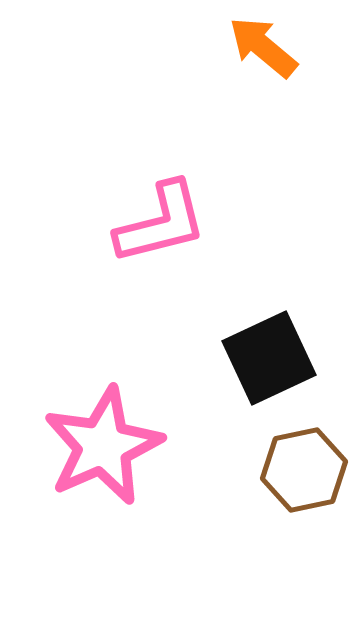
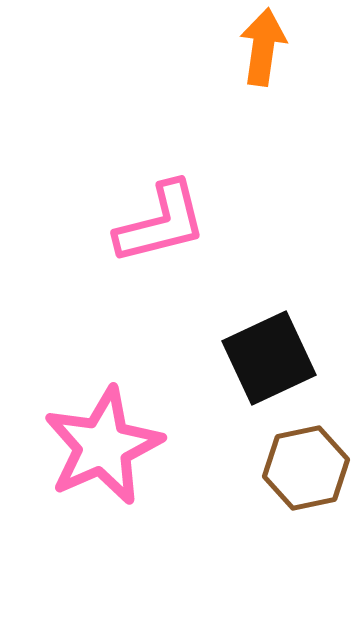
orange arrow: rotated 58 degrees clockwise
brown hexagon: moved 2 px right, 2 px up
